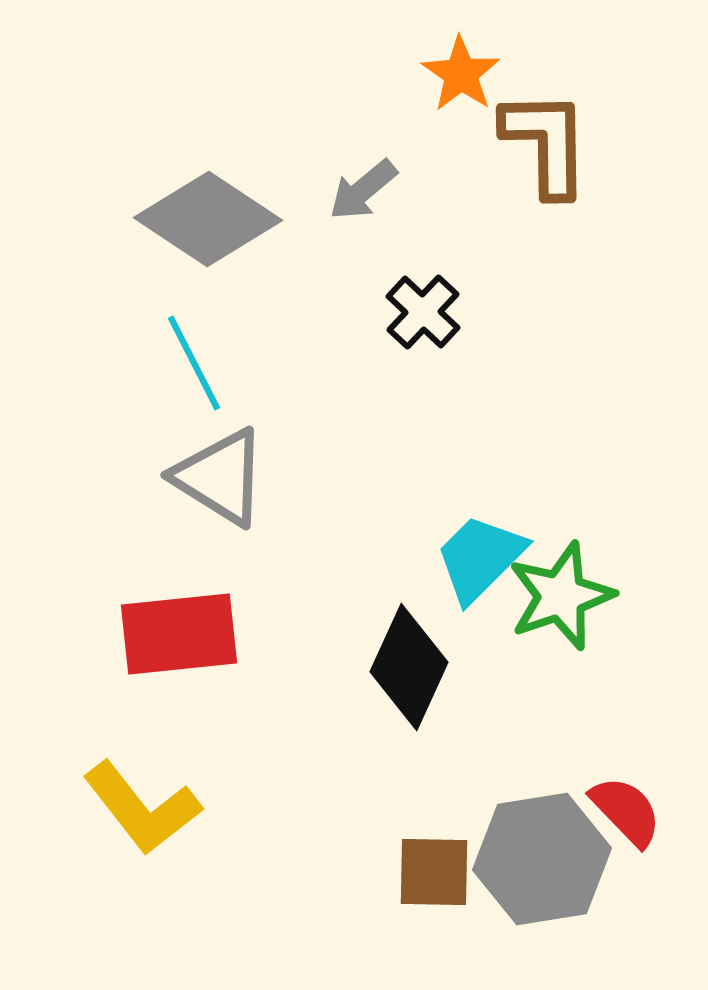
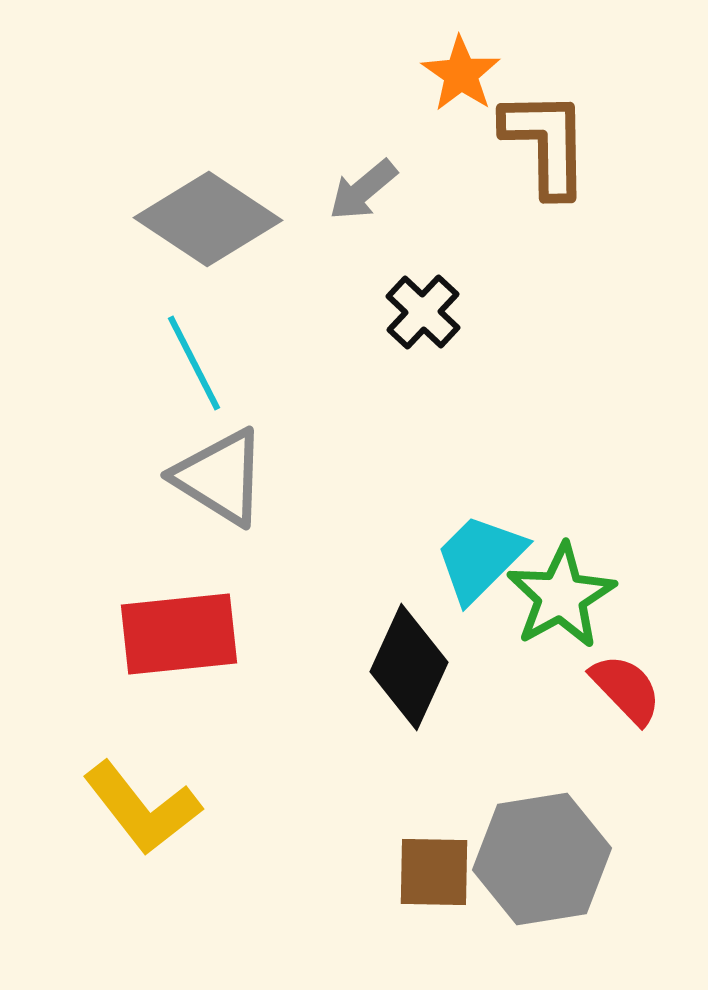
green star: rotated 10 degrees counterclockwise
red semicircle: moved 122 px up
